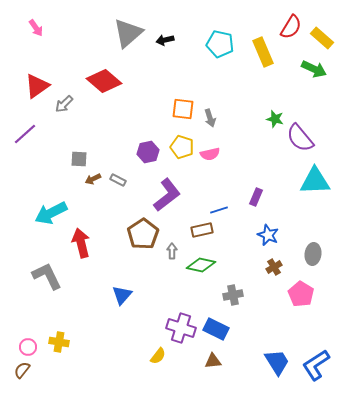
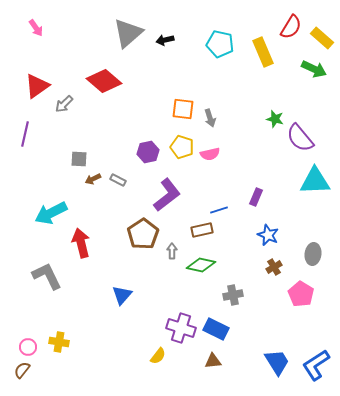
purple line at (25, 134): rotated 35 degrees counterclockwise
